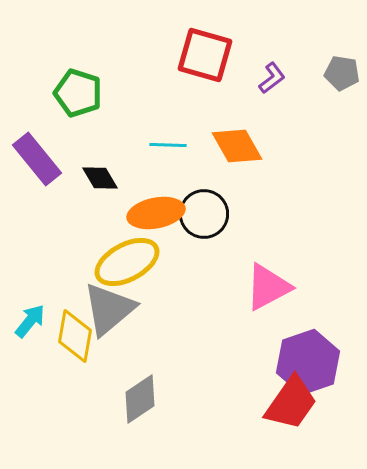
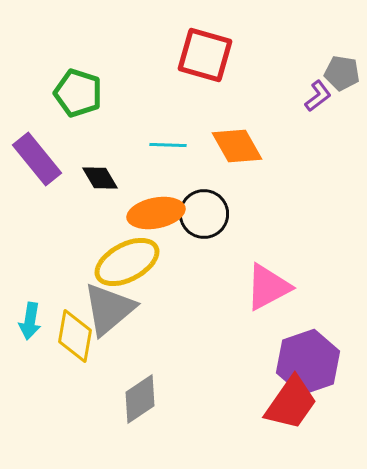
purple L-shape: moved 46 px right, 18 px down
cyan arrow: rotated 150 degrees clockwise
